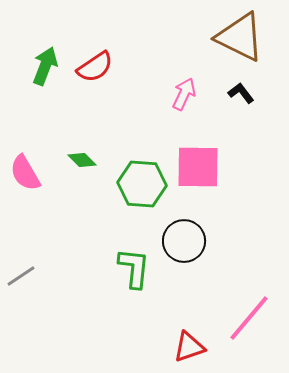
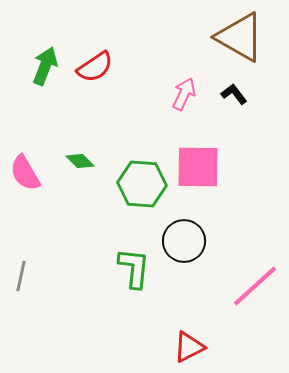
brown triangle: rotated 4 degrees clockwise
black L-shape: moved 7 px left, 1 px down
green diamond: moved 2 px left, 1 px down
gray line: rotated 44 degrees counterclockwise
pink line: moved 6 px right, 32 px up; rotated 8 degrees clockwise
red triangle: rotated 8 degrees counterclockwise
